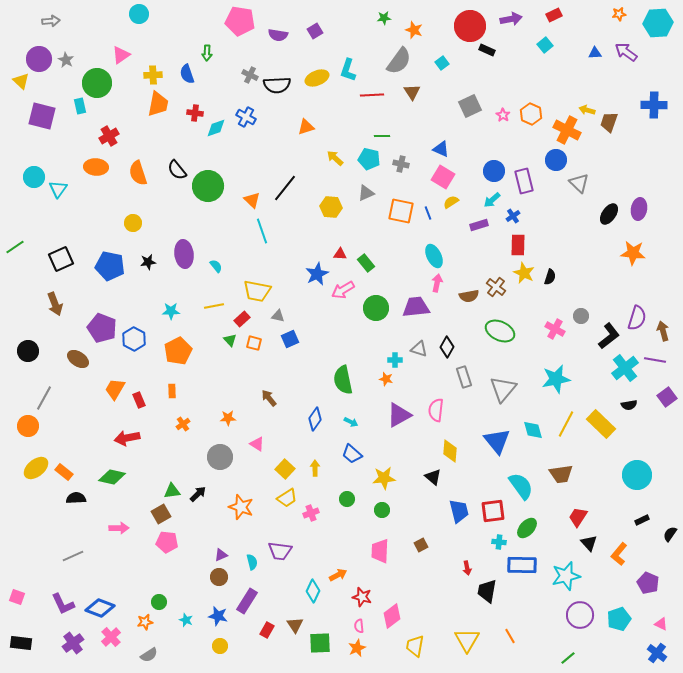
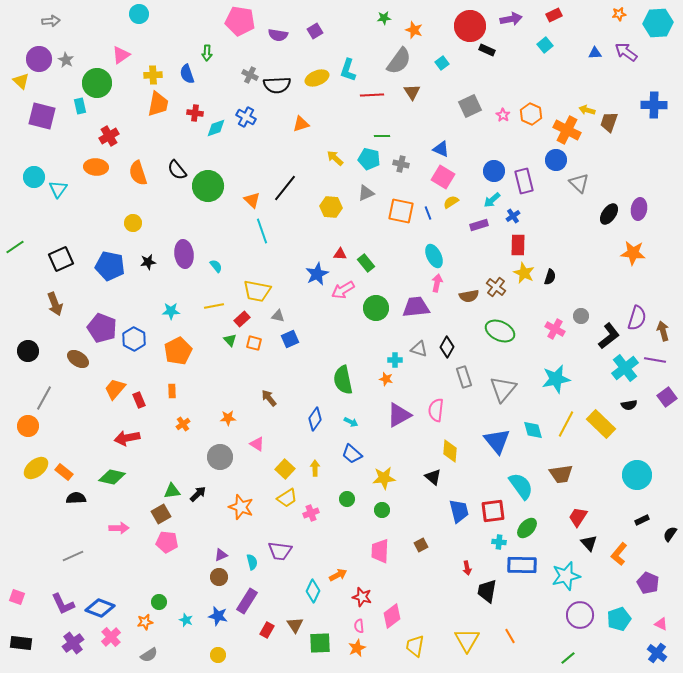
orange triangle at (306, 127): moved 5 px left, 3 px up
orange trapezoid at (115, 389): rotated 10 degrees clockwise
yellow circle at (220, 646): moved 2 px left, 9 px down
